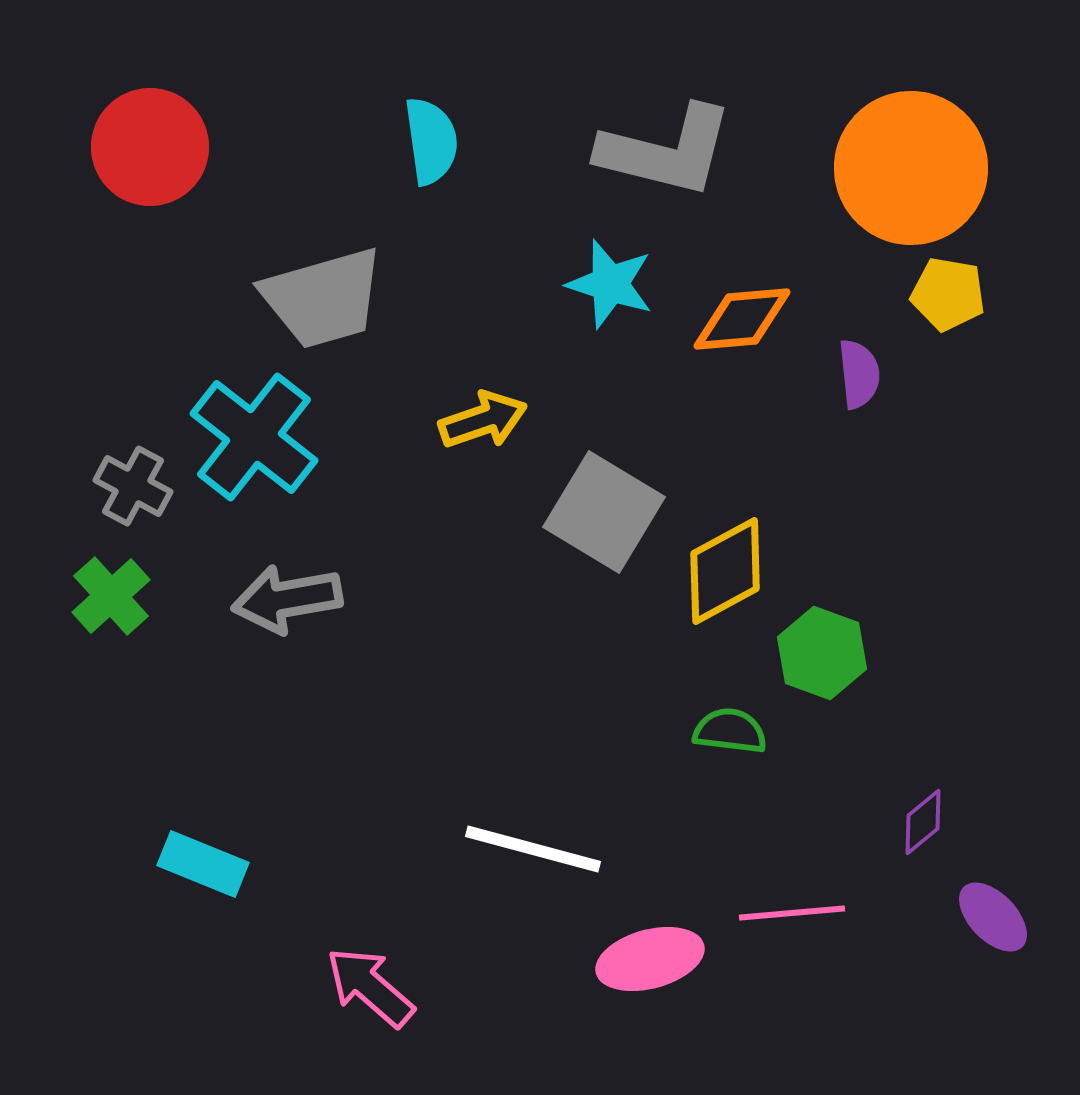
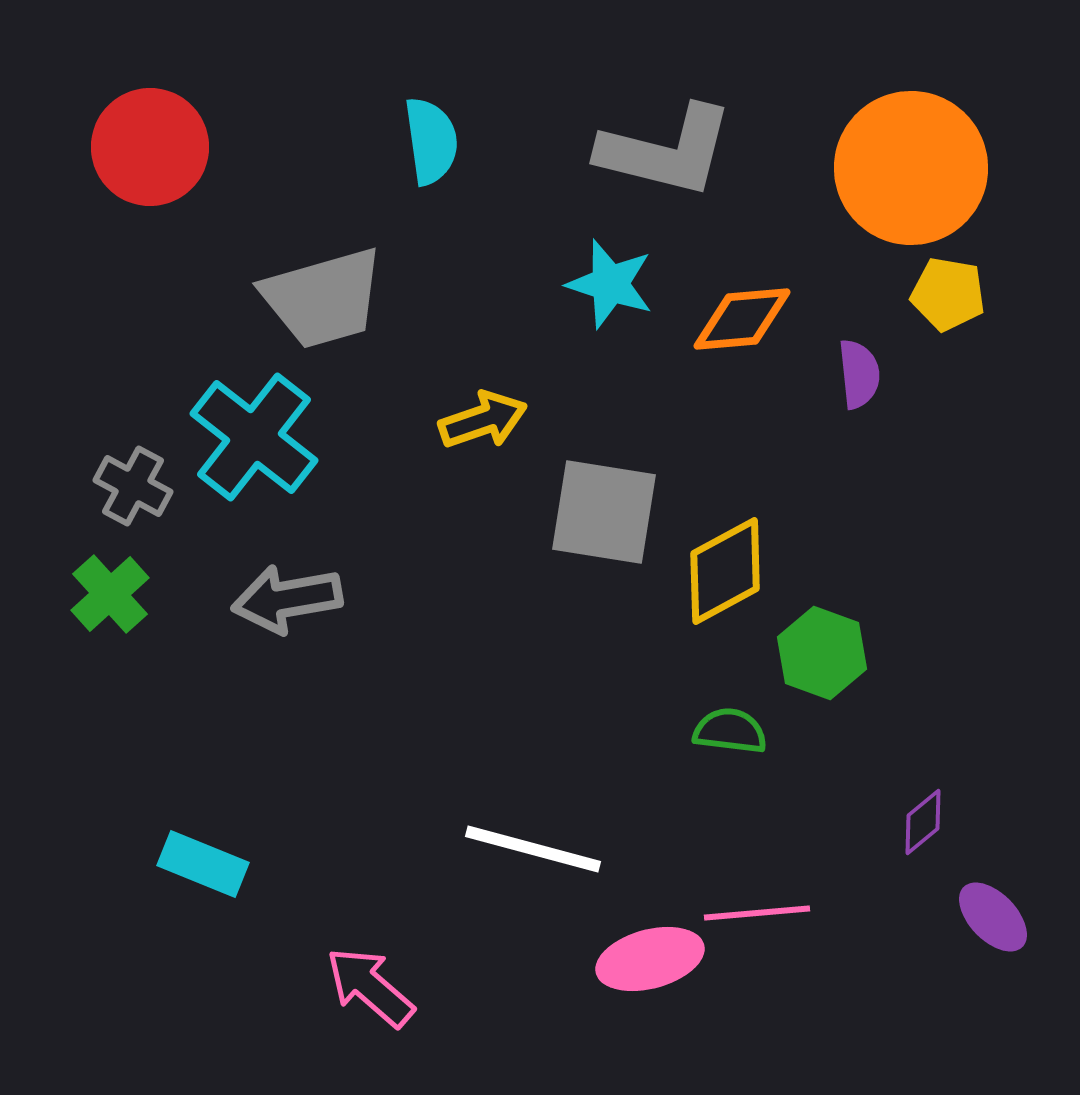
gray square: rotated 22 degrees counterclockwise
green cross: moved 1 px left, 2 px up
pink line: moved 35 px left
